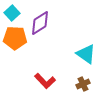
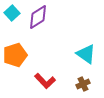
purple diamond: moved 2 px left, 6 px up
orange pentagon: moved 17 px down; rotated 20 degrees counterclockwise
